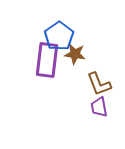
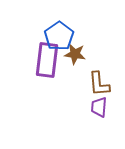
brown L-shape: rotated 16 degrees clockwise
purple trapezoid: rotated 15 degrees clockwise
